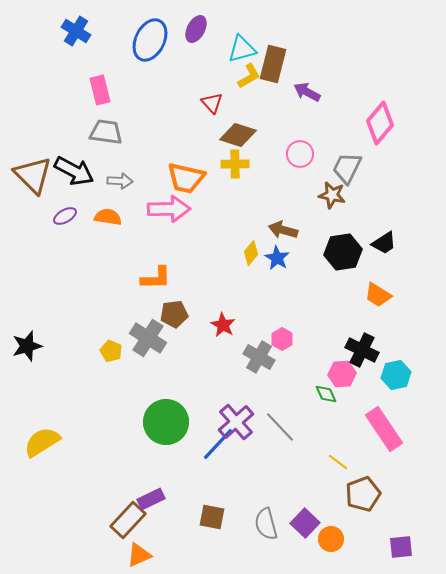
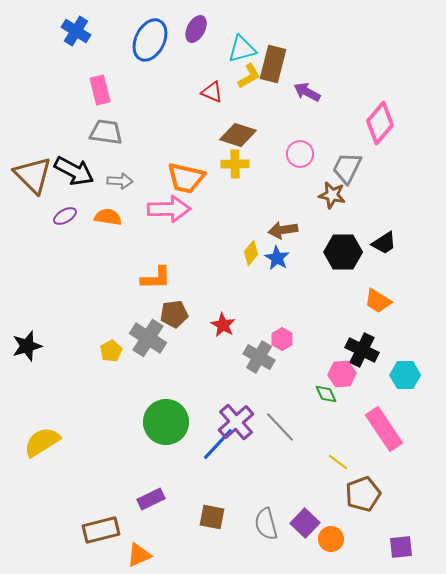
red triangle at (212, 103): moved 11 px up; rotated 25 degrees counterclockwise
brown arrow at (283, 230): rotated 24 degrees counterclockwise
black hexagon at (343, 252): rotated 9 degrees clockwise
orange trapezoid at (378, 295): moved 6 px down
yellow pentagon at (111, 351): rotated 20 degrees clockwise
cyan hexagon at (396, 375): moved 9 px right; rotated 12 degrees clockwise
brown rectangle at (128, 520): moved 27 px left, 10 px down; rotated 33 degrees clockwise
